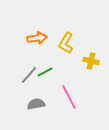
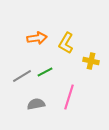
gray line: moved 7 px left, 1 px down; rotated 18 degrees clockwise
pink line: rotated 45 degrees clockwise
